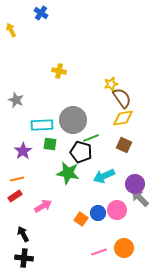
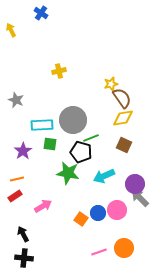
yellow cross: rotated 24 degrees counterclockwise
